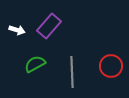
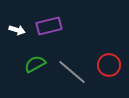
purple rectangle: rotated 35 degrees clockwise
red circle: moved 2 px left, 1 px up
gray line: rotated 48 degrees counterclockwise
